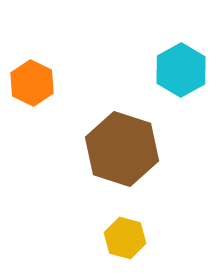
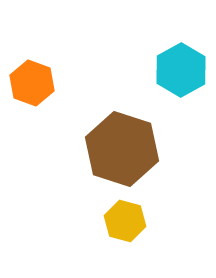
orange hexagon: rotated 6 degrees counterclockwise
yellow hexagon: moved 17 px up
